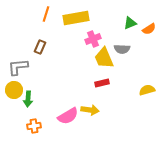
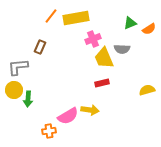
orange line: moved 5 px right, 2 px down; rotated 21 degrees clockwise
orange cross: moved 15 px right, 5 px down
